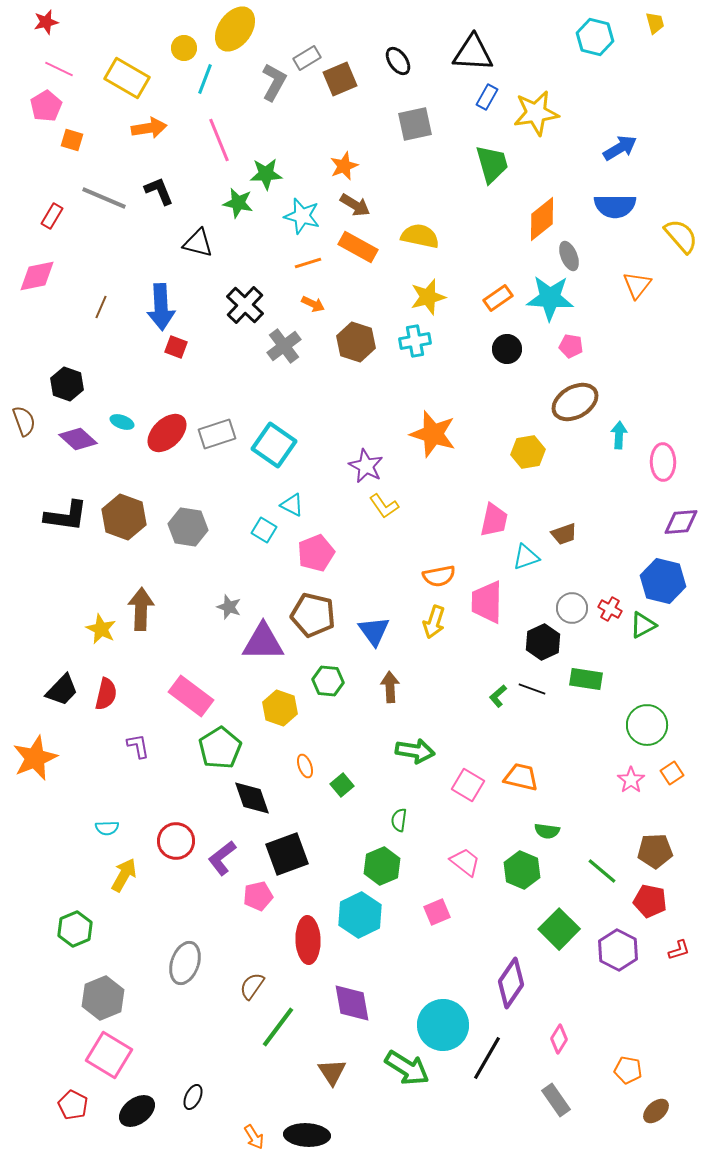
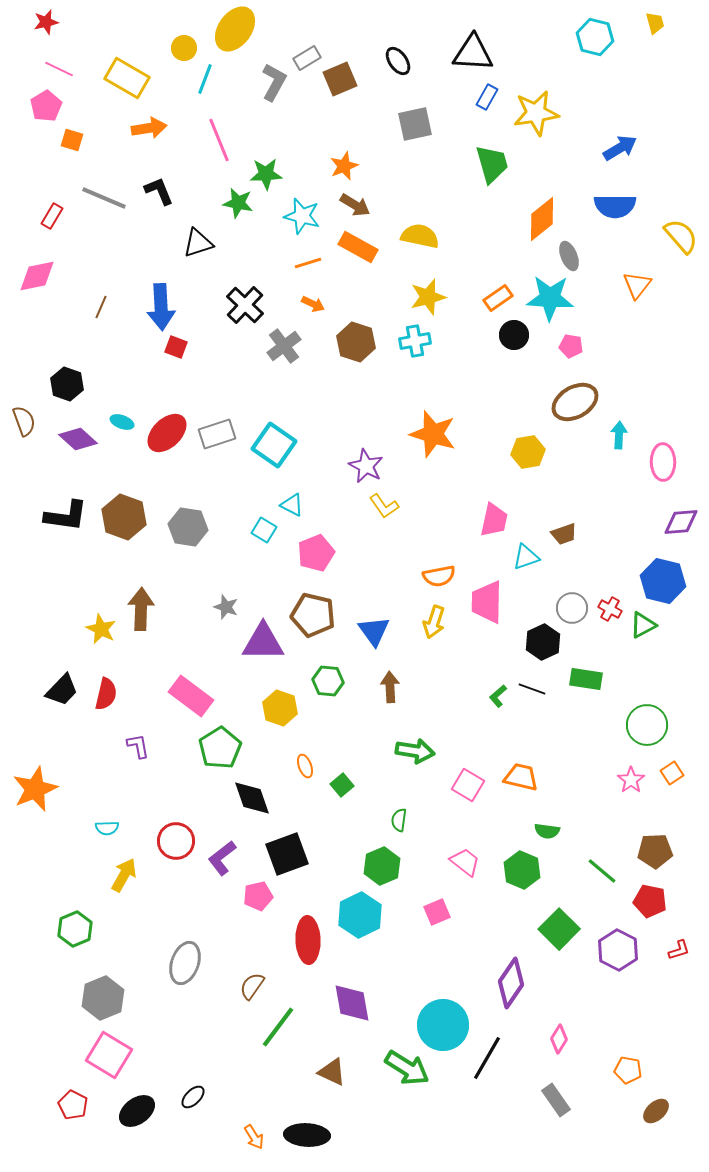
black triangle at (198, 243): rotated 32 degrees counterclockwise
black circle at (507, 349): moved 7 px right, 14 px up
gray star at (229, 607): moved 3 px left
orange star at (35, 758): moved 31 px down
brown triangle at (332, 1072): rotated 32 degrees counterclockwise
black ellipse at (193, 1097): rotated 20 degrees clockwise
